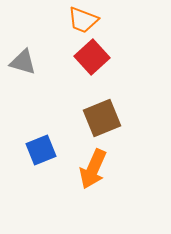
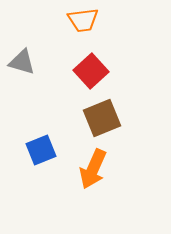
orange trapezoid: rotated 28 degrees counterclockwise
red square: moved 1 px left, 14 px down
gray triangle: moved 1 px left
